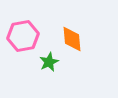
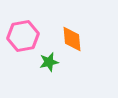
green star: rotated 12 degrees clockwise
